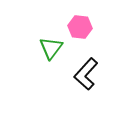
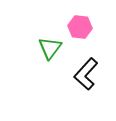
green triangle: moved 1 px left
